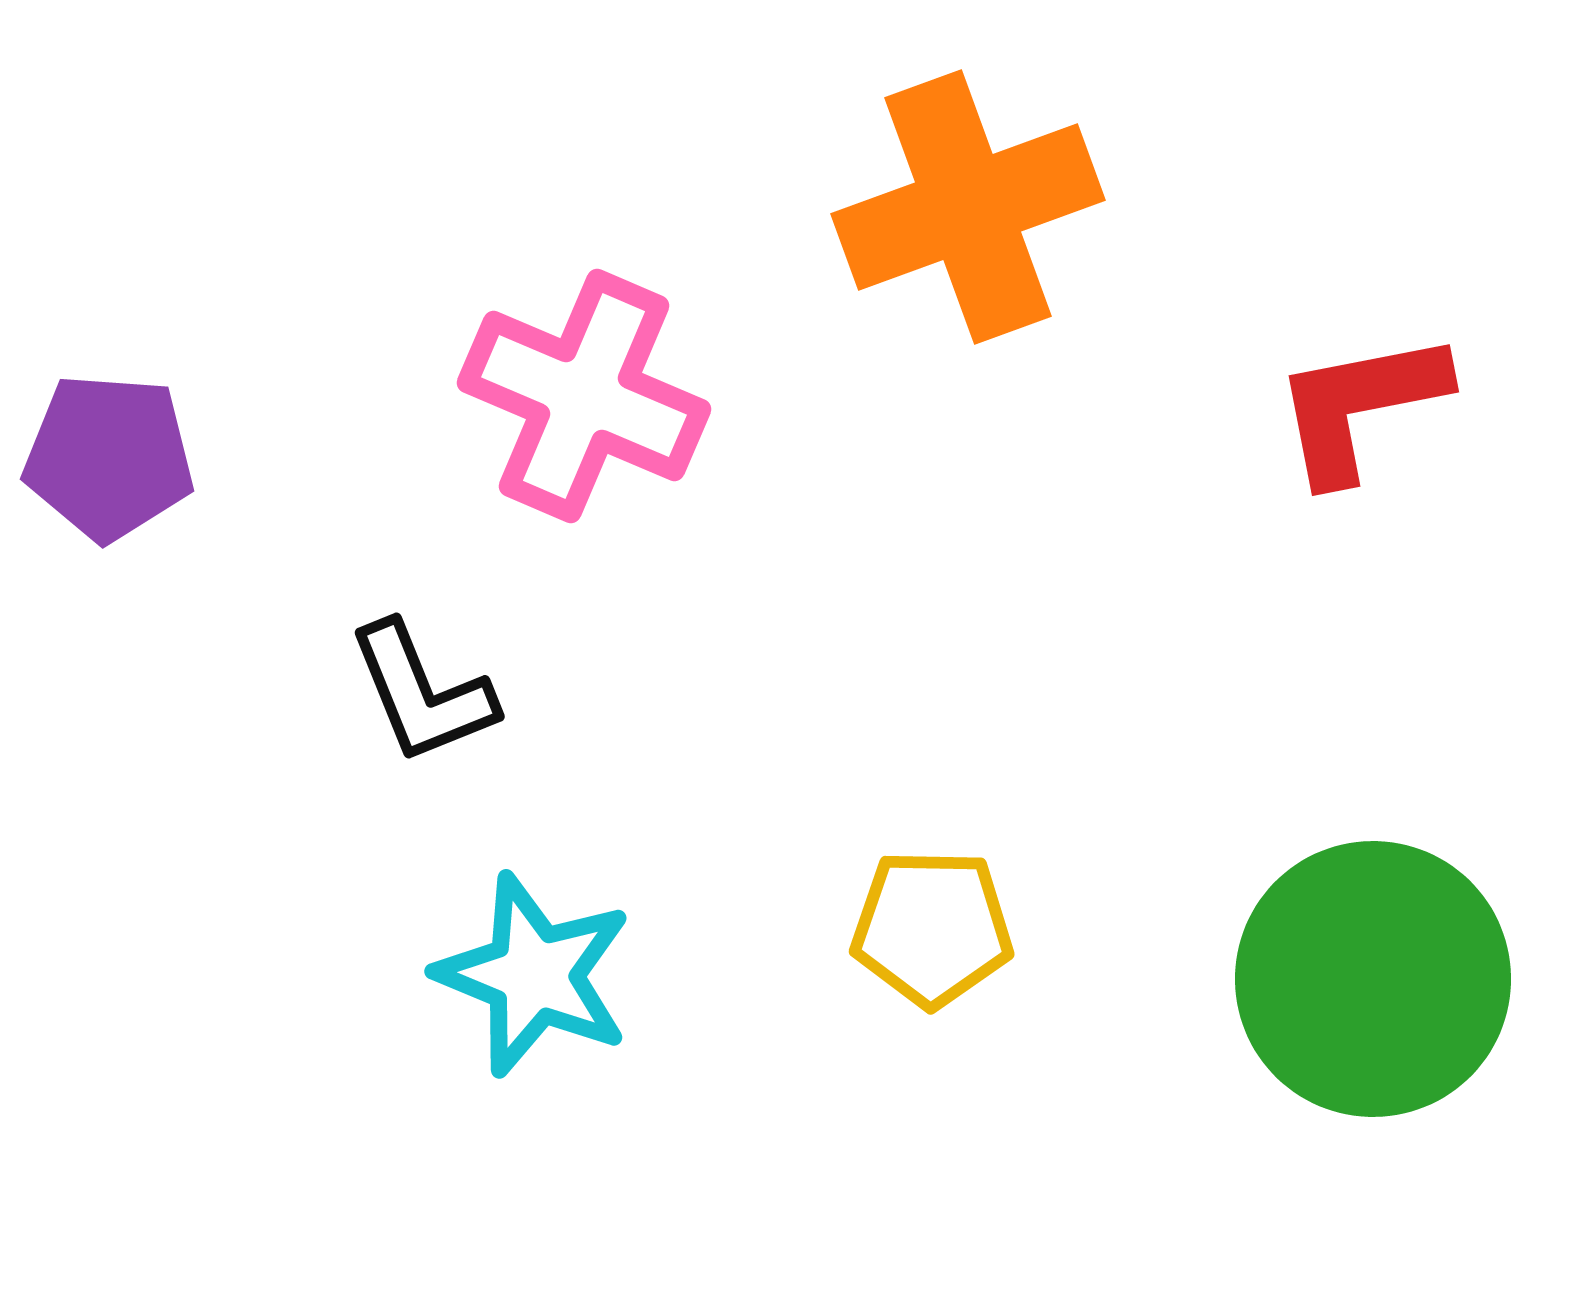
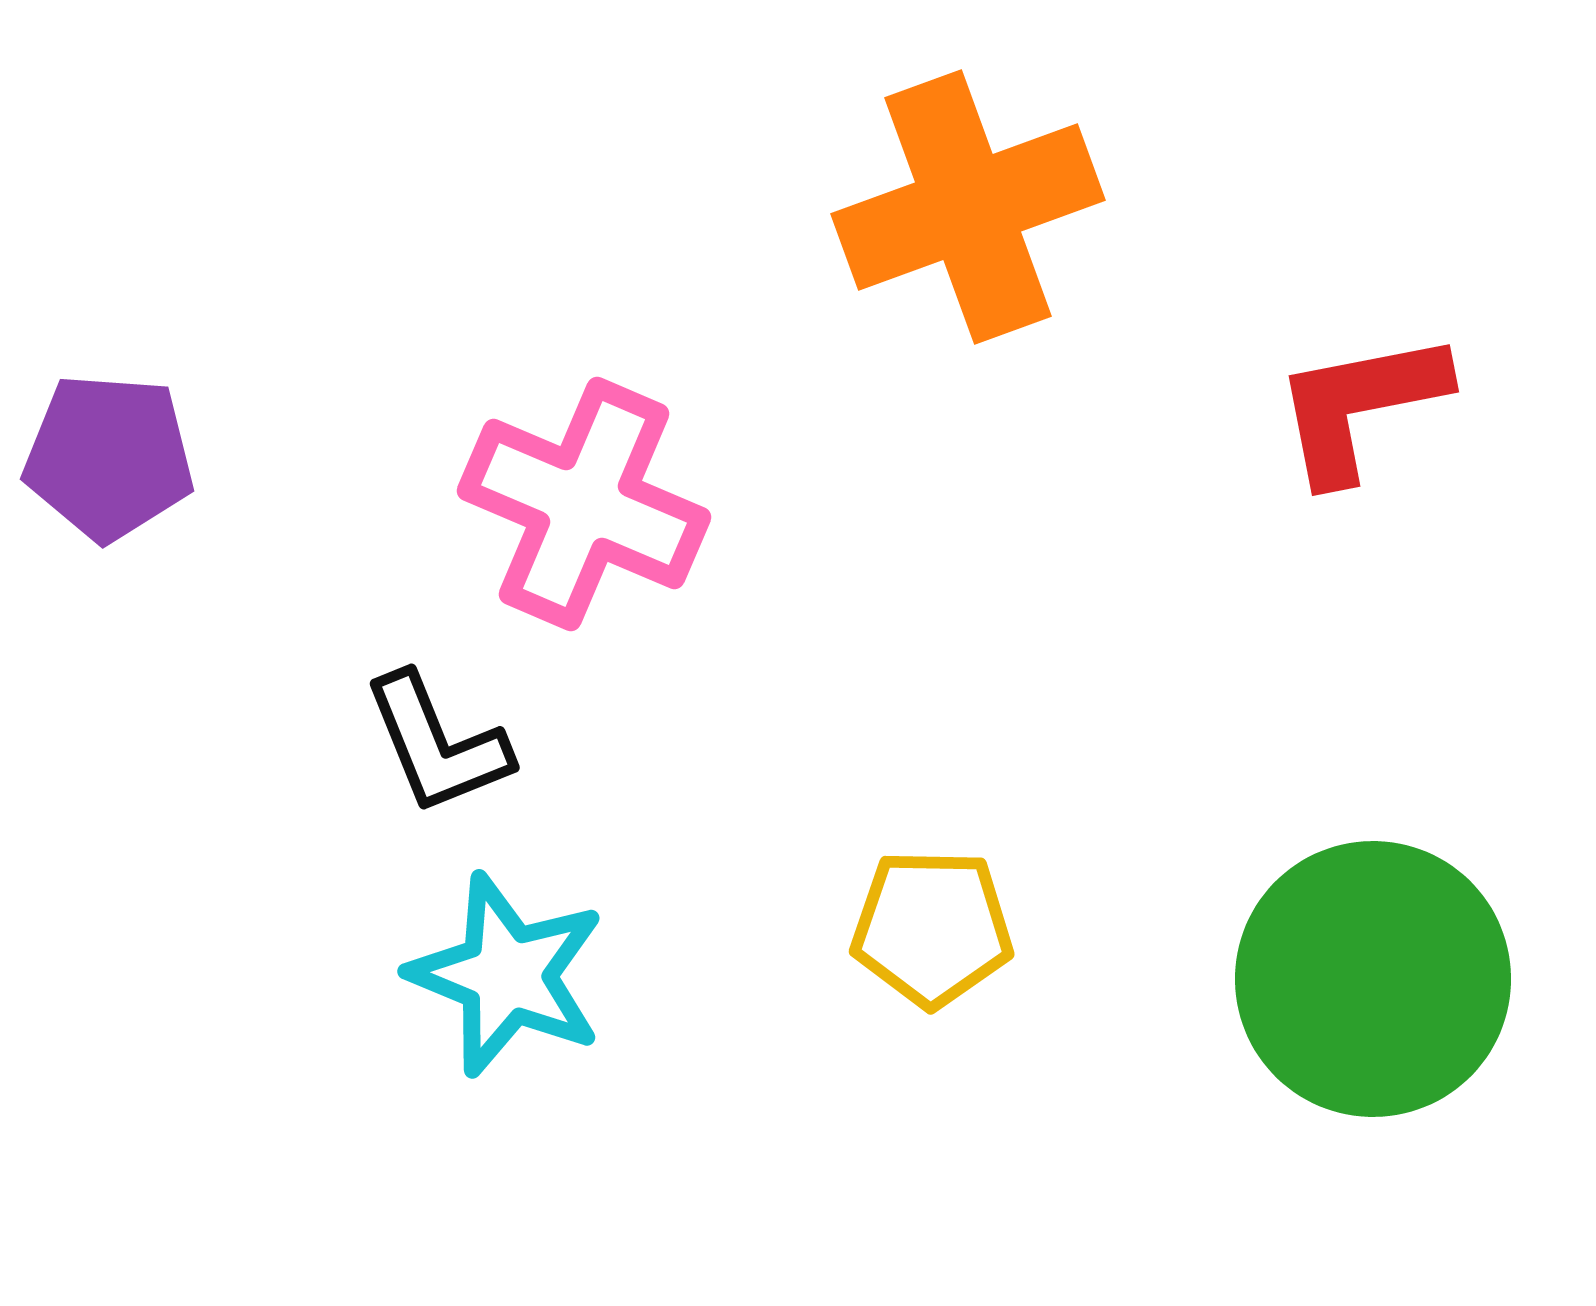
pink cross: moved 108 px down
black L-shape: moved 15 px right, 51 px down
cyan star: moved 27 px left
